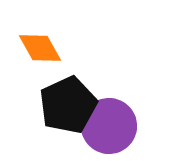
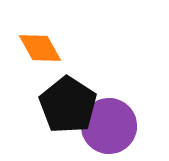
black pentagon: rotated 14 degrees counterclockwise
